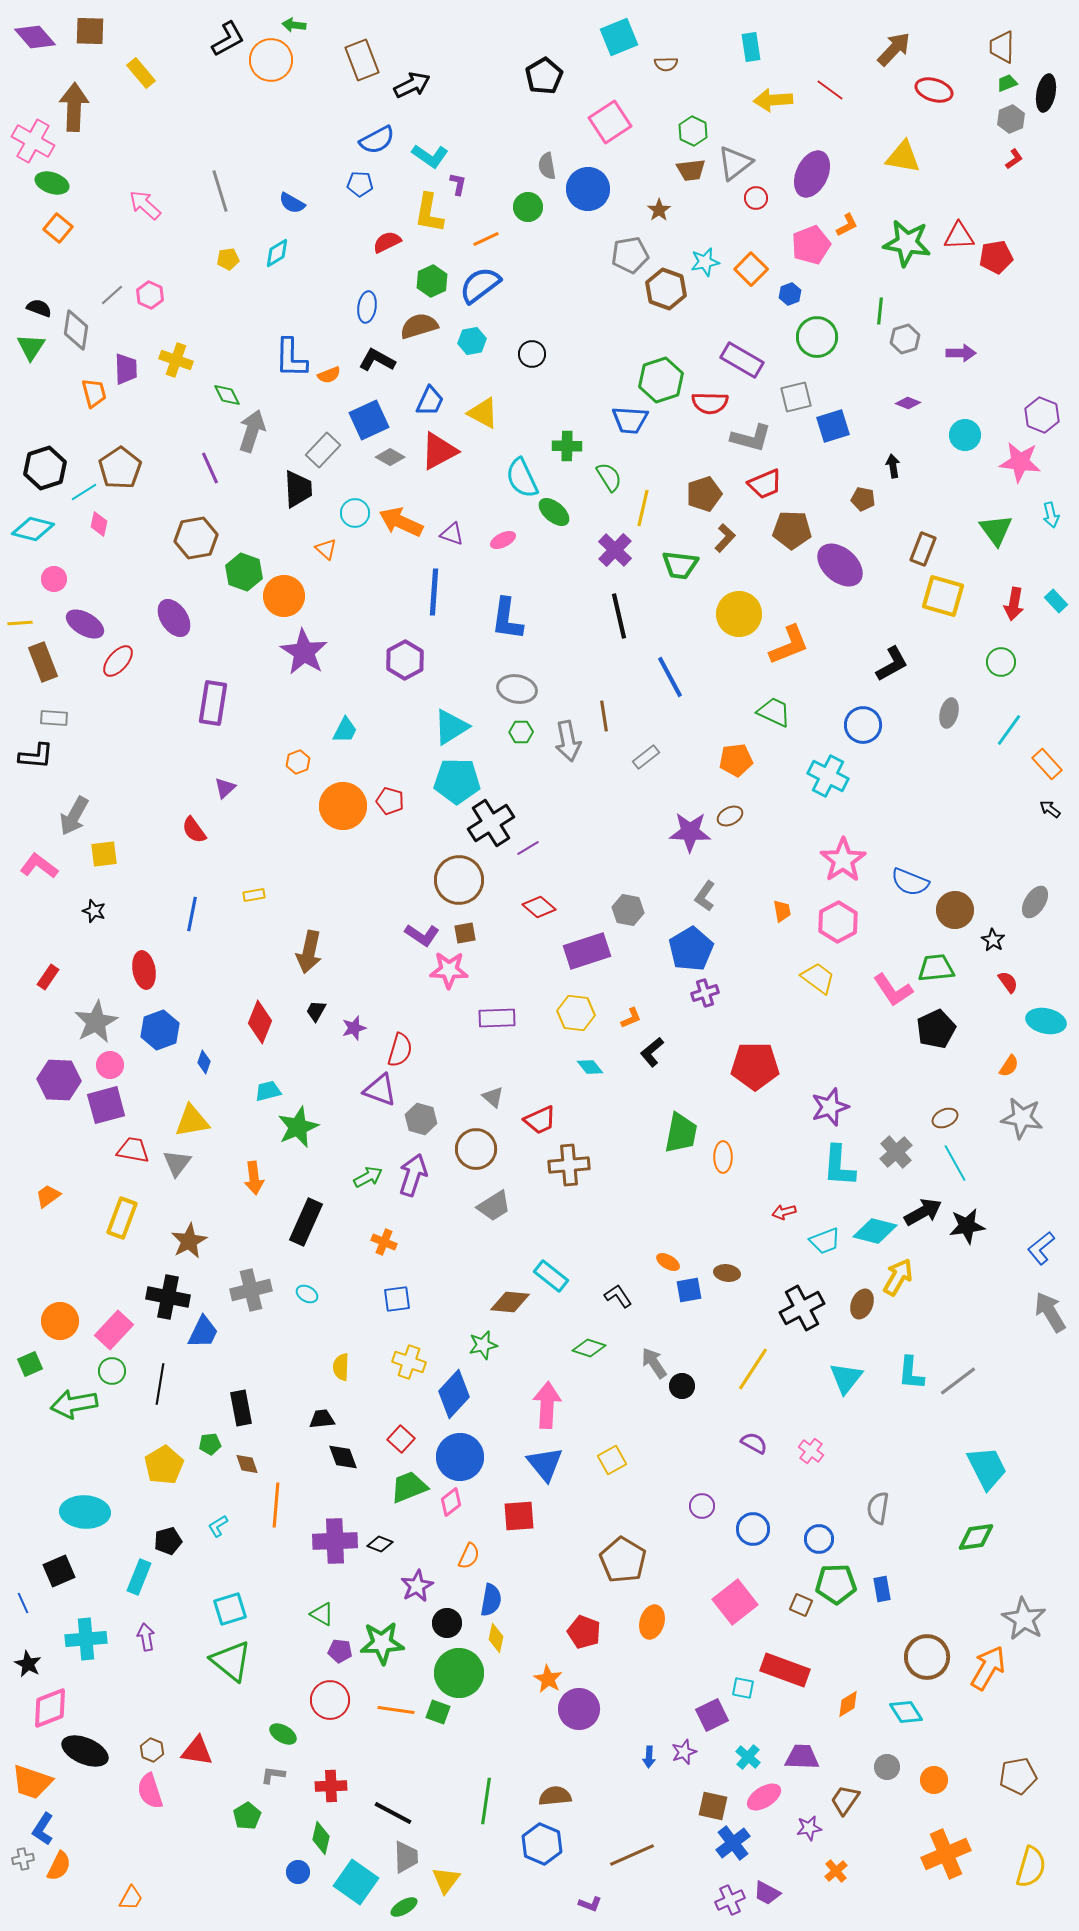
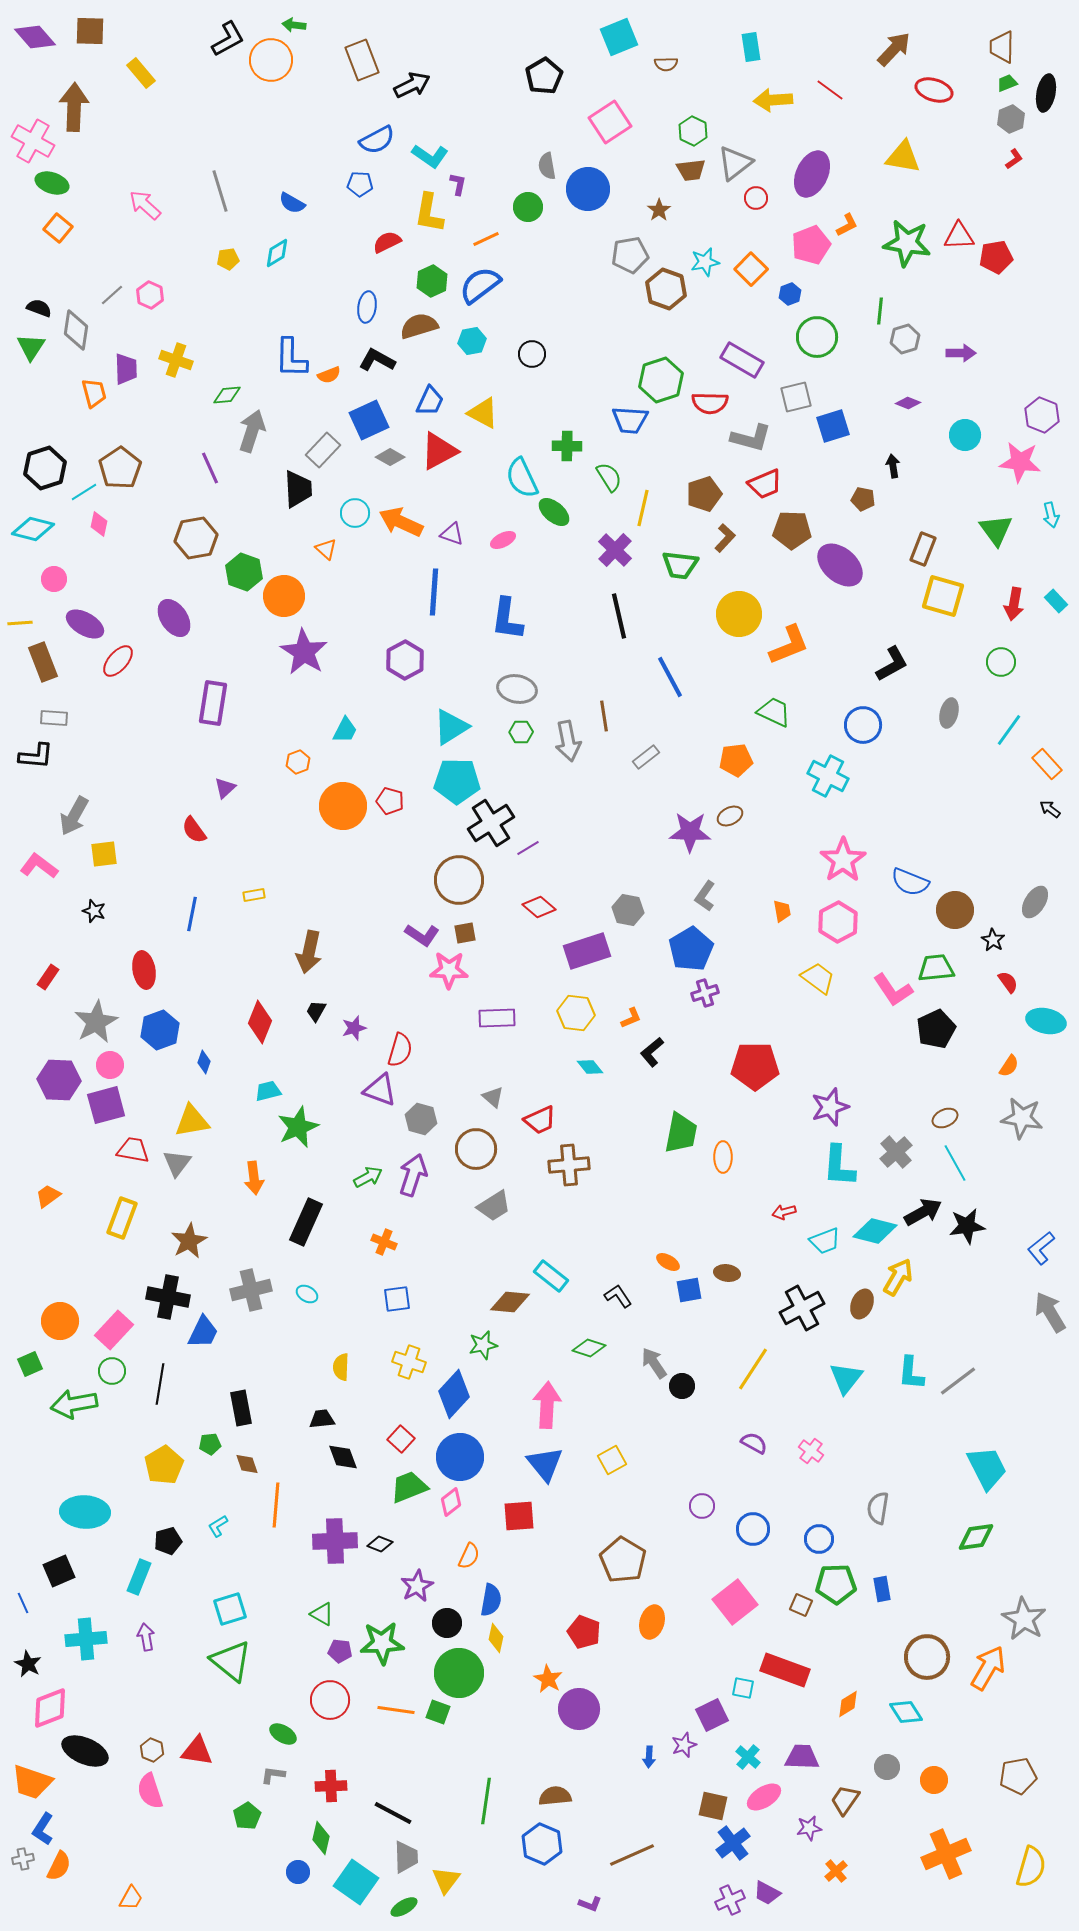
green diamond at (227, 395): rotated 68 degrees counterclockwise
purple star at (684, 1752): moved 7 px up
